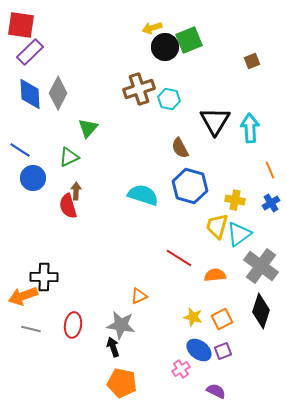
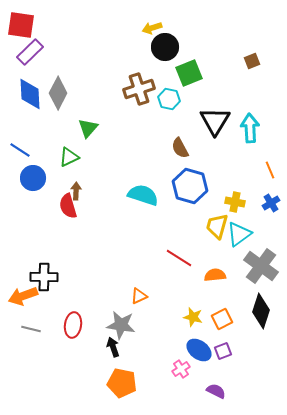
green square at (189, 40): moved 33 px down
yellow cross at (235, 200): moved 2 px down
